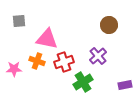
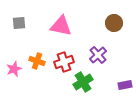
gray square: moved 2 px down
brown circle: moved 5 px right, 2 px up
pink triangle: moved 14 px right, 13 px up
purple cross: moved 1 px up
pink star: rotated 21 degrees counterclockwise
